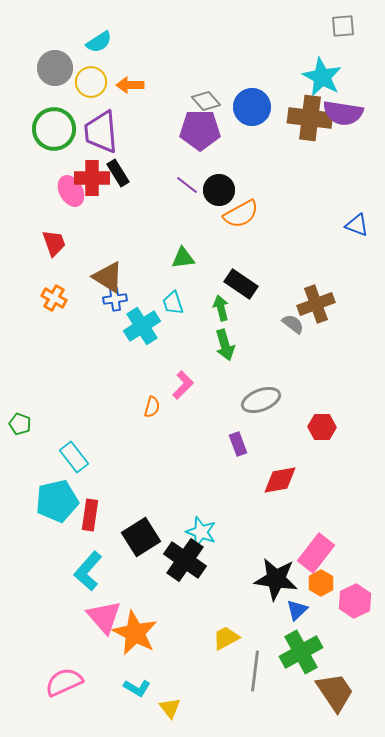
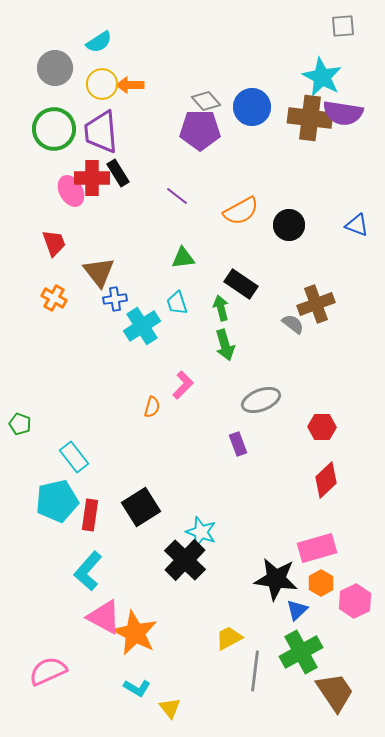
yellow circle at (91, 82): moved 11 px right, 2 px down
purple line at (187, 185): moved 10 px left, 11 px down
black circle at (219, 190): moved 70 px right, 35 px down
orange semicircle at (241, 214): moved 3 px up
brown triangle at (108, 277): moved 9 px left, 5 px up; rotated 20 degrees clockwise
cyan trapezoid at (173, 303): moved 4 px right
red diamond at (280, 480): moved 46 px right; rotated 33 degrees counterclockwise
black square at (141, 537): moved 30 px up
pink rectangle at (316, 553): moved 1 px right, 5 px up; rotated 36 degrees clockwise
black cross at (185, 560): rotated 9 degrees clockwise
pink triangle at (104, 617): rotated 21 degrees counterclockwise
yellow trapezoid at (226, 638): moved 3 px right
pink semicircle at (64, 682): moved 16 px left, 11 px up
